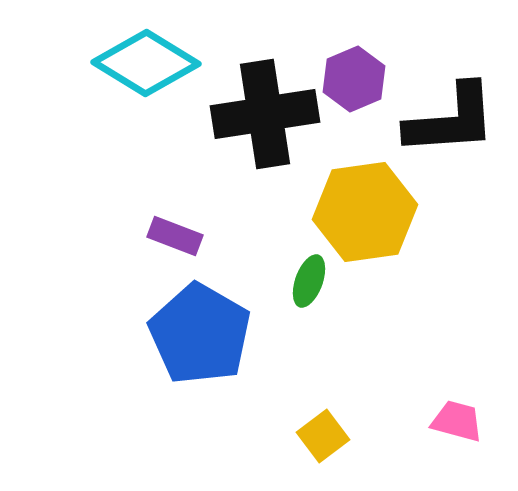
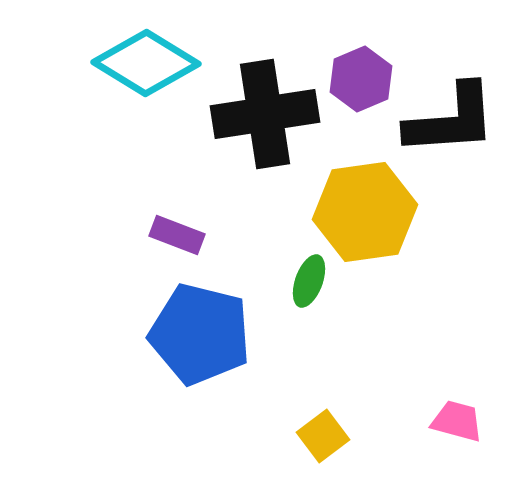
purple hexagon: moved 7 px right
purple rectangle: moved 2 px right, 1 px up
blue pentagon: rotated 16 degrees counterclockwise
